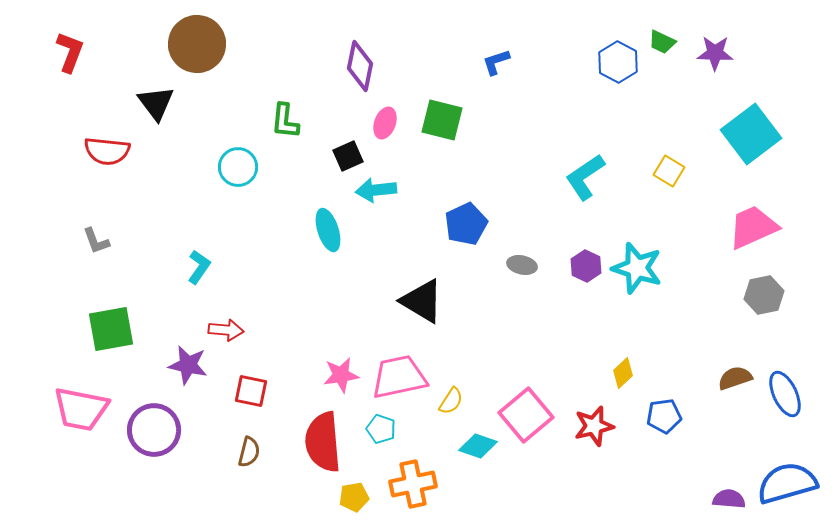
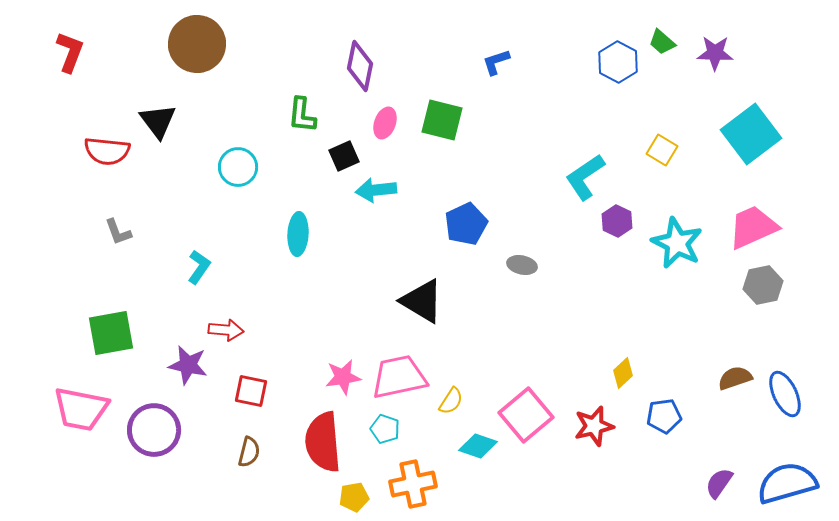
green trapezoid at (662, 42): rotated 16 degrees clockwise
black triangle at (156, 103): moved 2 px right, 18 px down
green L-shape at (285, 121): moved 17 px right, 6 px up
black square at (348, 156): moved 4 px left
yellow square at (669, 171): moved 7 px left, 21 px up
cyan ellipse at (328, 230): moved 30 px left, 4 px down; rotated 21 degrees clockwise
gray L-shape at (96, 241): moved 22 px right, 9 px up
purple hexagon at (586, 266): moved 31 px right, 45 px up
cyan star at (637, 268): moved 40 px right, 25 px up; rotated 9 degrees clockwise
gray hexagon at (764, 295): moved 1 px left, 10 px up
green square at (111, 329): moved 4 px down
pink star at (341, 375): moved 2 px right, 2 px down
cyan pentagon at (381, 429): moved 4 px right
purple semicircle at (729, 499): moved 10 px left, 16 px up; rotated 60 degrees counterclockwise
